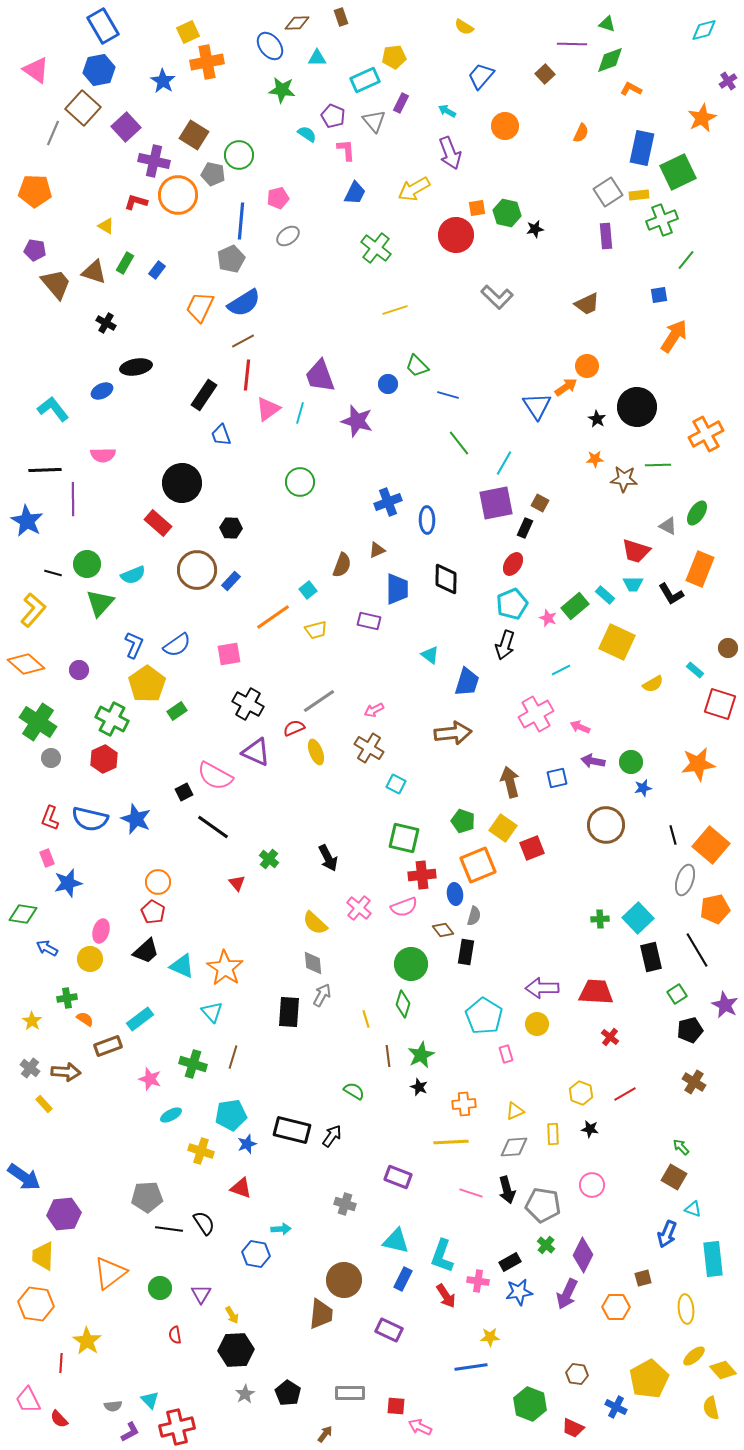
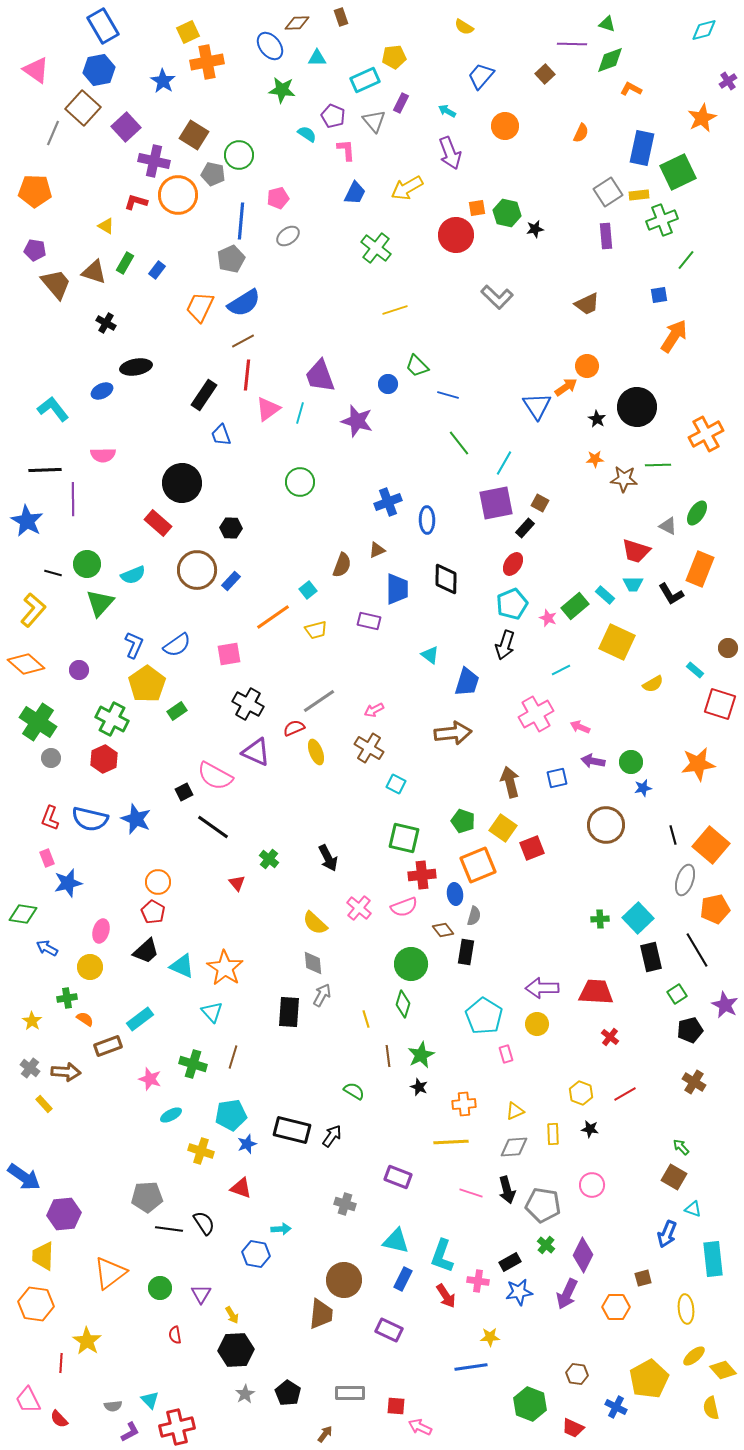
yellow arrow at (414, 189): moved 7 px left, 1 px up
black rectangle at (525, 528): rotated 18 degrees clockwise
yellow circle at (90, 959): moved 8 px down
